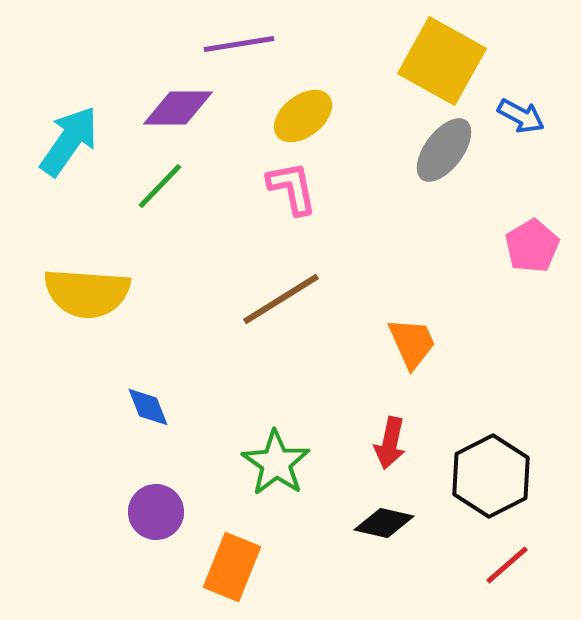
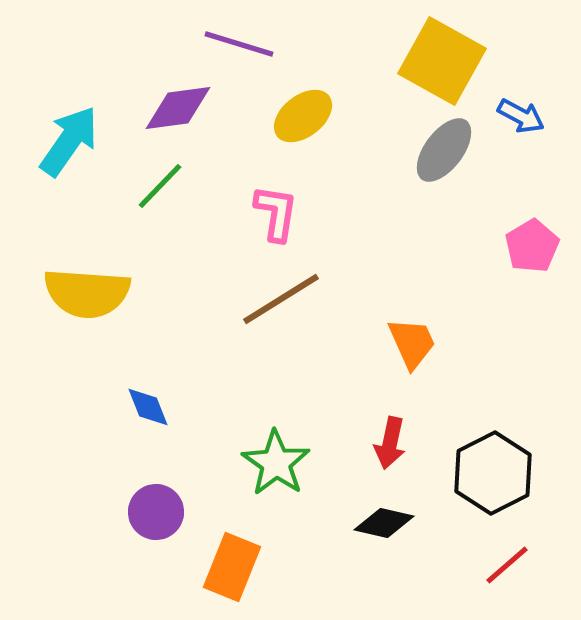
purple line: rotated 26 degrees clockwise
purple diamond: rotated 8 degrees counterclockwise
pink L-shape: moved 16 px left, 25 px down; rotated 20 degrees clockwise
black hexagon: moved 2 px right, 3 px up
